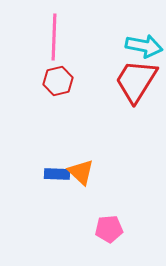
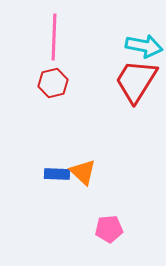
red hexagon: moved 5 px left, 2 px down
orange triangle: moved 2 px right
